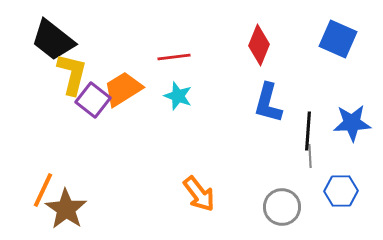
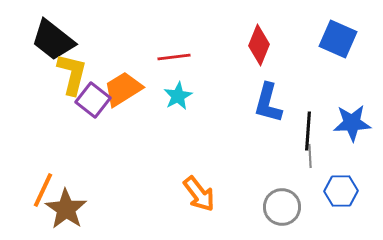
cyan star: rotated 24 degrees clockwise
